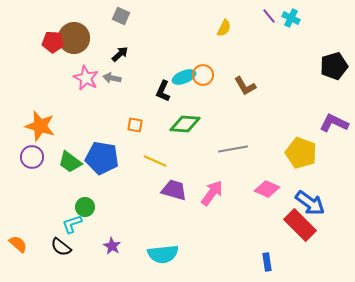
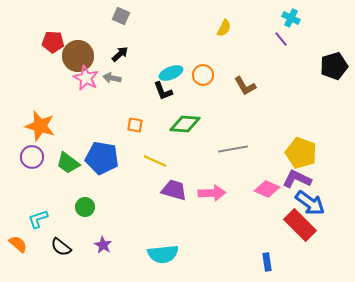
purple line: moved 12 px right, 23 px down
brown circle: moved 4 px right, 18 px down
cyan ellipse: moved 13 px left, 4 px up
black L-shape: rotated 45 degrees counterclockwise
purple L-shape: moved 37 px left, 56 px down
green trapezoid: moved 2 px left, 1 px down
pink arrow: rotated 52 degrees clockwise
cyan L-shape: moved 34 px left, 5 px up
purple star: moved 9 px left, 1 px up
